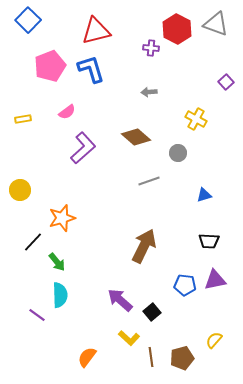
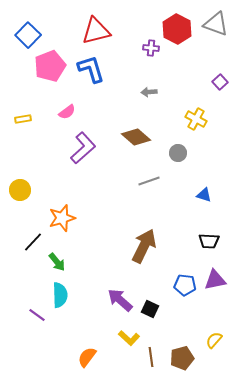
blue square: moved 15 px down
purple square: moved 6 px left
blue triangle: rotated 35 degrees clockwise
black square: moved 2 px left, 3 px up; rotated 24 degrees counterclockwise
